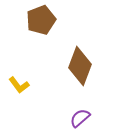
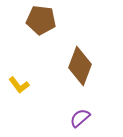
brown pentagon: rotated 28 degrees clockwise
